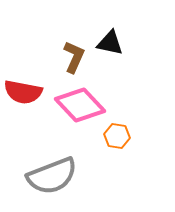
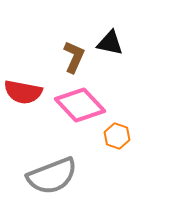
orange hexagon: rotated 10 degrees clockwise
